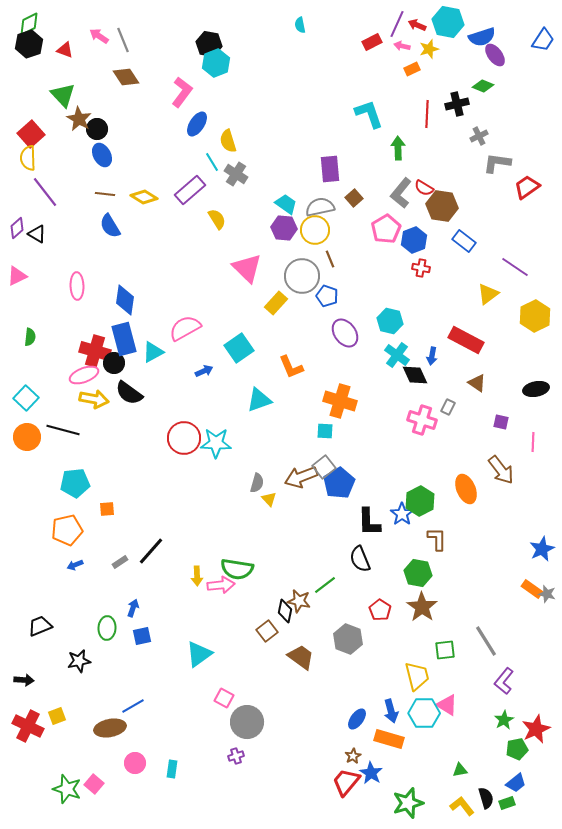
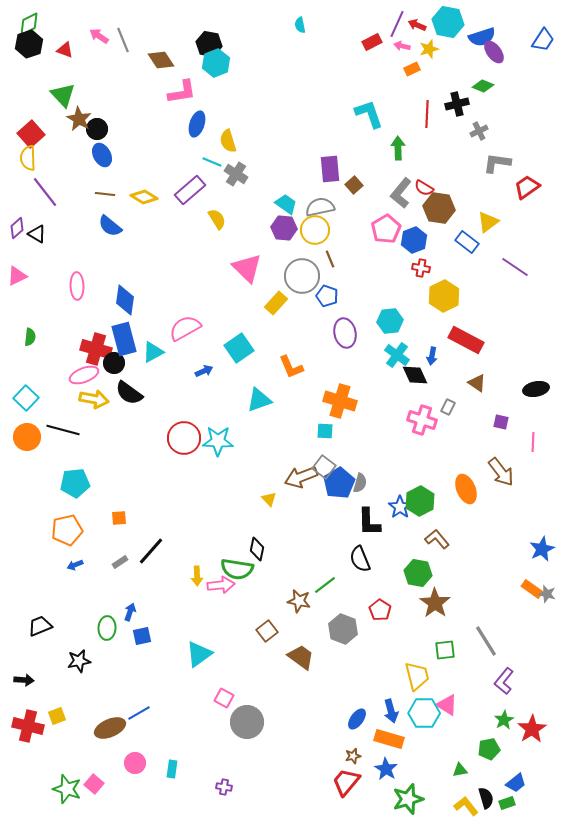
purple ellipse at (495, 55): moved 1 px left, 3 px up
brown diamond at (126, 77): moved 35 px right, 17 px up
pink L-shape at (182, 92): rotated 44 degrees clockwise
blue ellipse at (197, 124): rotated 15 degrees counterclockwise
gray cross at (479, 136): moved 5 px up
cyan line at (212, 162): rotated 36 degrees counterclockwise
brown square at (354, 198): moved 13 px up
brown hexagon at (442, 206): moved 3 px left, 2 px down
blue semicircle at (110, 226): rotated 20 degrees counterclockwise
blue rectangle at (464, 241): moved 3 px right, 1 px down
yellow triangle at (488, 294): moved 72 px up
yellow hexagon at (535, 316): moved 91 px left, 20 px up
cyan hexagon at (390, 321): rotated 20 degrees counterclockwise
purple ellipse at (345, 333): rotated 24 degrees clockwise
red cross at (95, 351): moved 1 px right, 2 px up
cyan star at (216, 443): moved 2 px right, 2 px up
gray square at (324, 467): rotated 15 degrees counterclockwise
brown arrow at (501, 470): moved 2 px down
gray semicircle at (257, 483): moved 103 px right
orange square at (107, 509): moved 12 px right, 9 px down
blue star at (402, 514): moved 2 px left, 7 px up
brown L-shape at (437, 539): rotated 40 degrees counterclockwise
brown star at (422, 607): moved 13 px right, 4 px up
blue arrow at (133, 608): moved 3 px left, 4 px down
black diamond at (285, 611): moved 28 px left, 62 px up
gray hexagon at (348, 639): moved 5 px left, 10 px up
blue line at (133, 706): moved 6 px right, 7 px down
red cross at (28, 726): rotated 12 degrees counterclockwise
brown ellipse at (110, 728): rotated 12 degrees counterclockwise
red star at (536, 729): moved 4 px left; rotated 8 degrees counterclockwise
green pentagon at (517, 749): moved 28 px left
purple cross at (236, 756): moved 12 px left, 31 px down; rotated 28 degrees clockwise
brown star at (353, 756): rotated 14 degrees clockwise
blue star at (371, 773): moved 15 px right, 4 px up
green star at (408, 803): moved 4 px up
yellow L-shape at (462, 806): moved 4 px right
